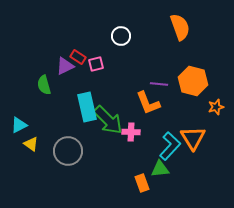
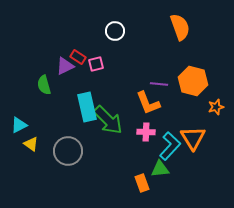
white circle: moved 6 px left, 5 px up
pink cross: moved 15 px right
